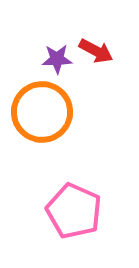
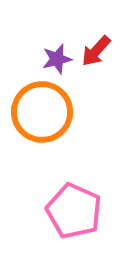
red arrow: rotated 104 degrees clockwise
purple star: rotated 12 degrees counterclockwise
